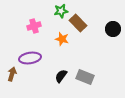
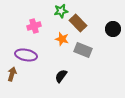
purple ellipse: moved 4 px left, 3 px up; rotated 20 degrees clockwise
gray rectangle: moved 2 px left, 27 px up
